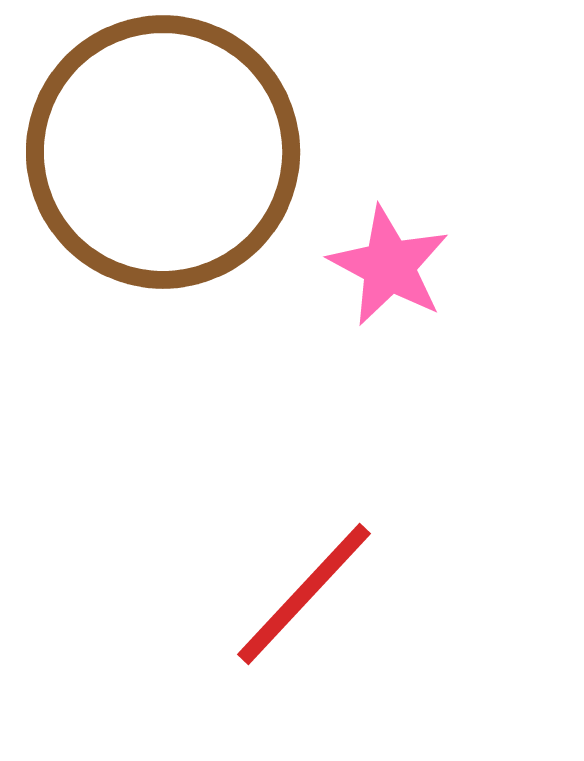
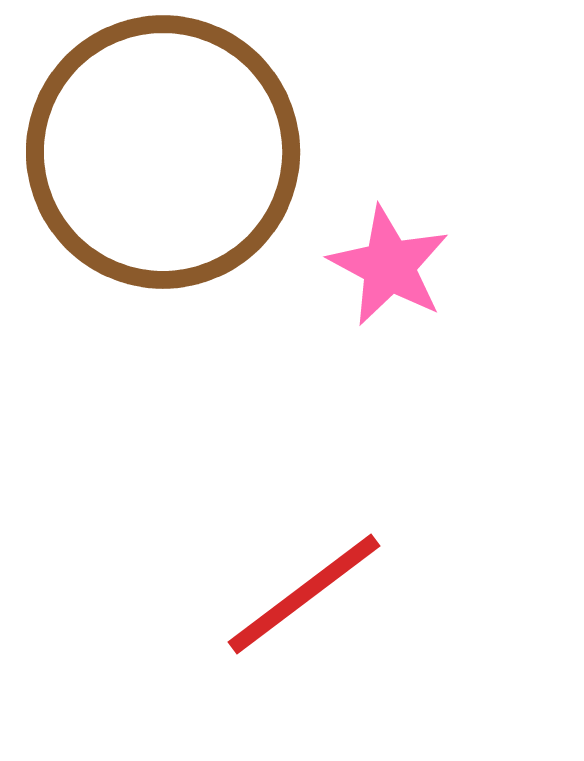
red line: rotated 10 degrees clockwise
